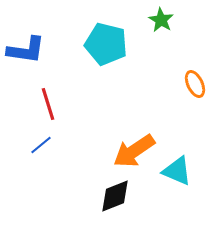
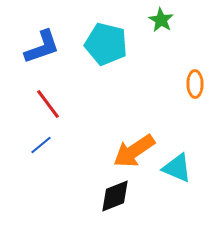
blue L-shape: moved 16 px right, 3 px up; rotated 27 degrees counterclockwise
orange ellipse: rotated 24 degrees clockwise
red line: rotated 20 degrees counterclockwise
cyan triangle: moved 3 px up
